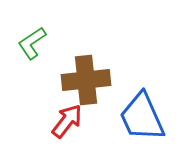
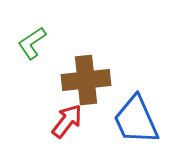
blue trapezoid: moved 6 px left, 3 px down
